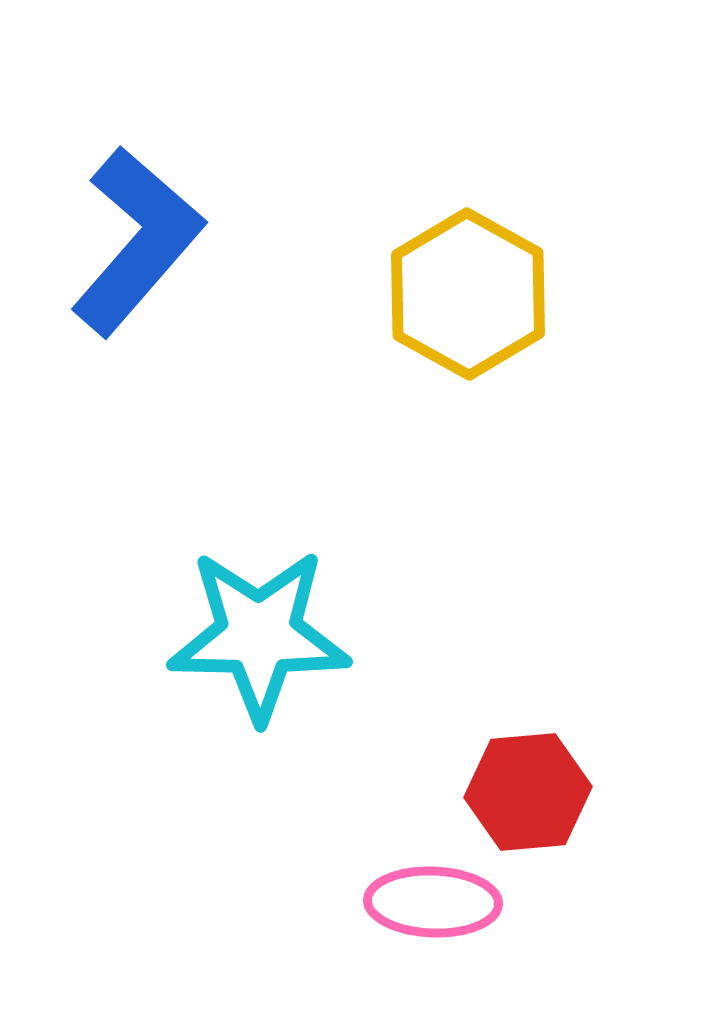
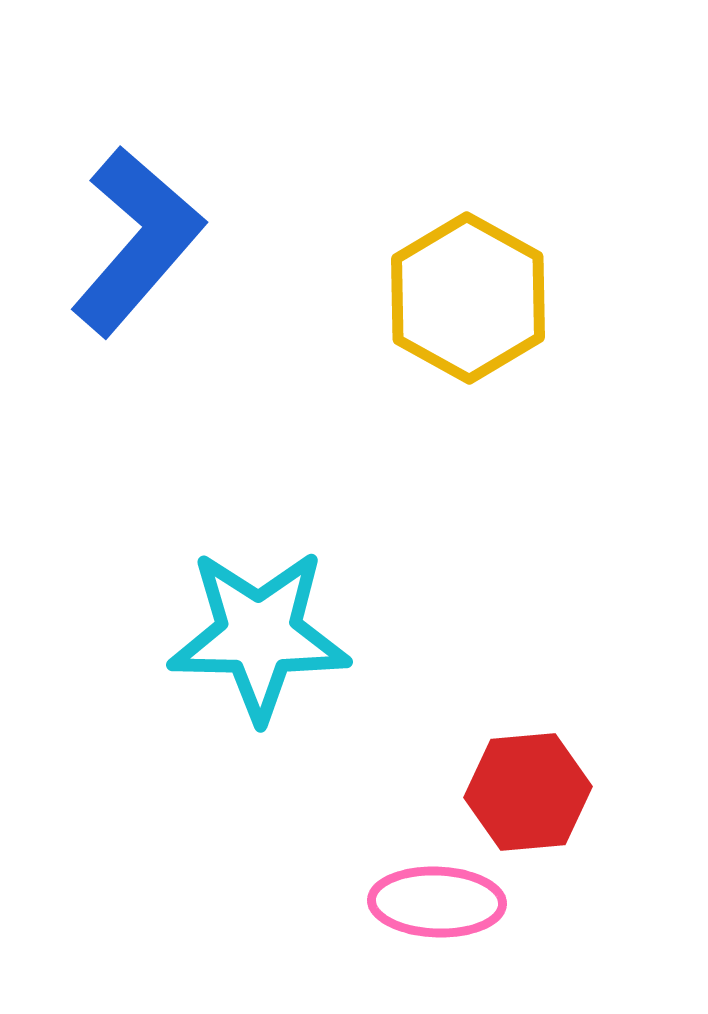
yellow hexagon: moved 4 px down
pink ellipse: moved 4 px right
